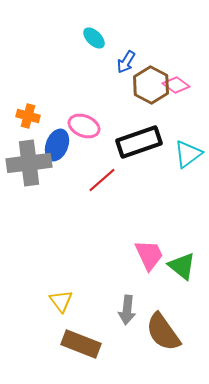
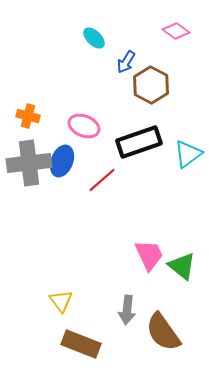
pink diamond: moved 54 px up
blue ellipse: moved 5 px right, 16 px down
